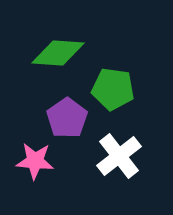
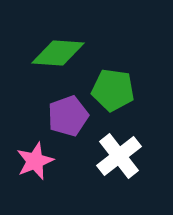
green pentagon: moved 1 px down
purple pentagon: moved 1 px right, 2 px up; rotated 15 degrees clockwise
pink star: rotated 27 degrees counterclockwise
